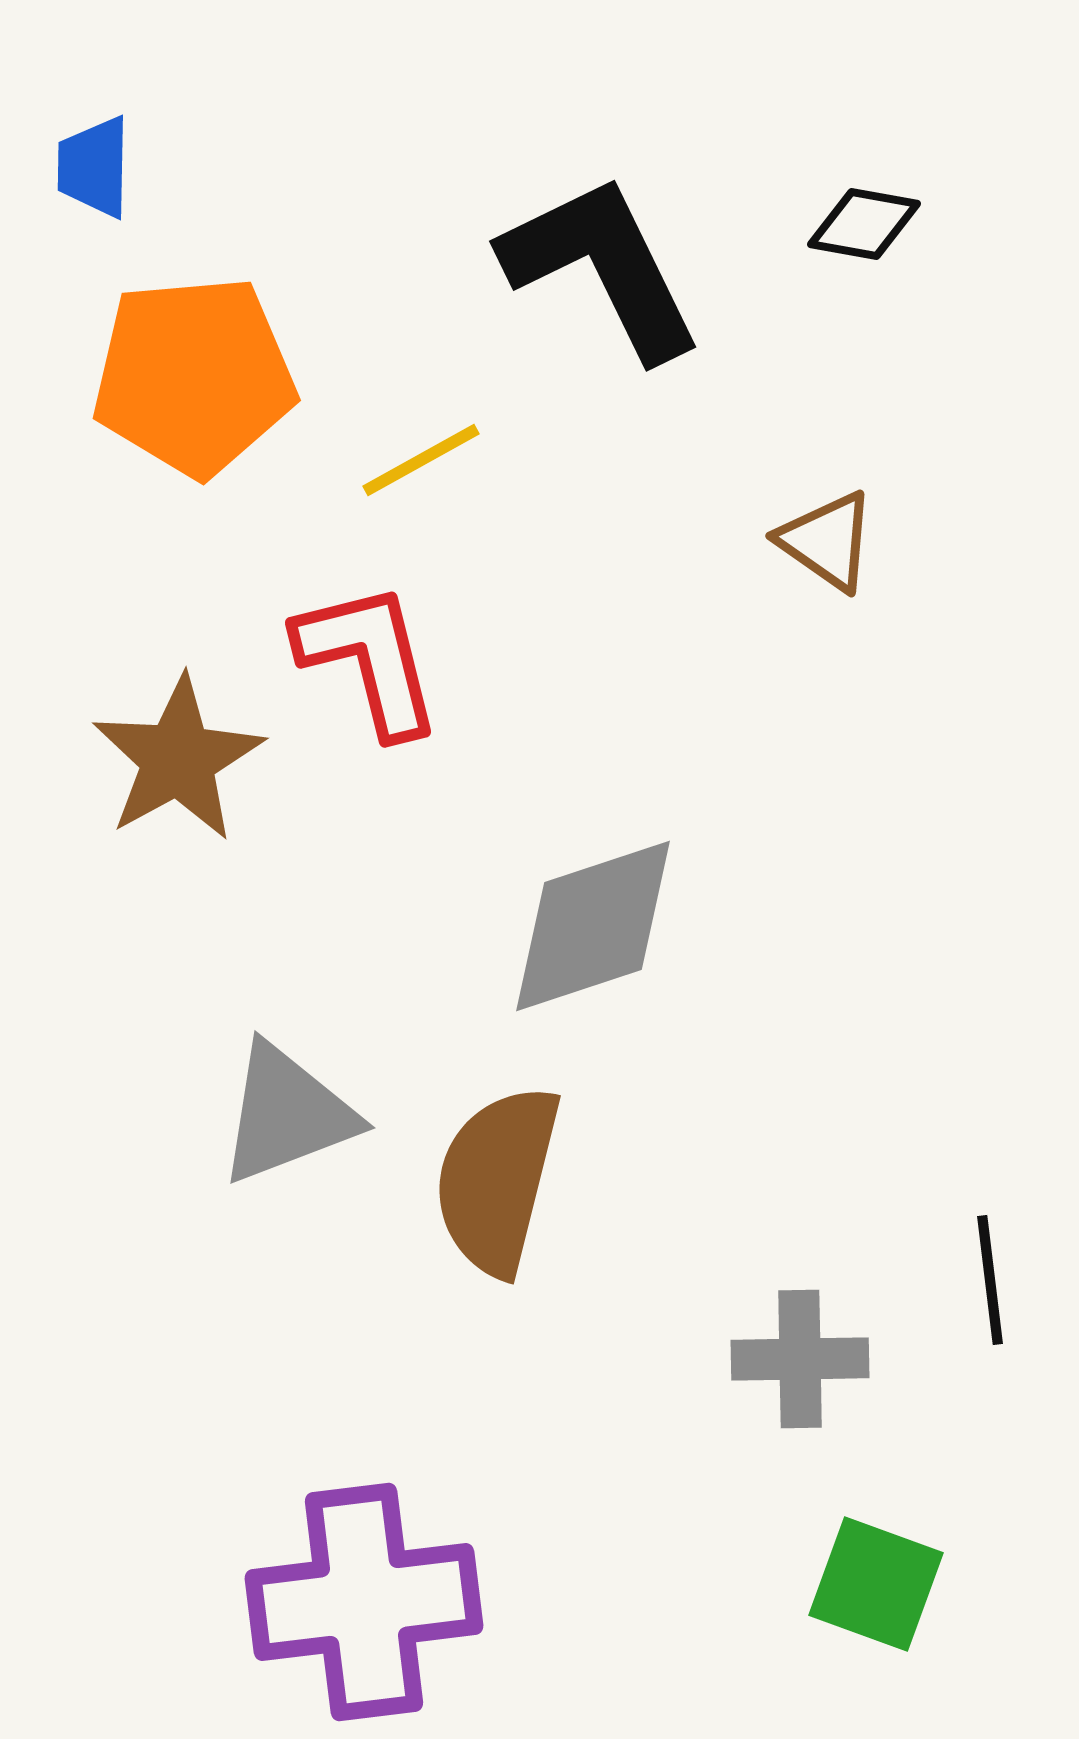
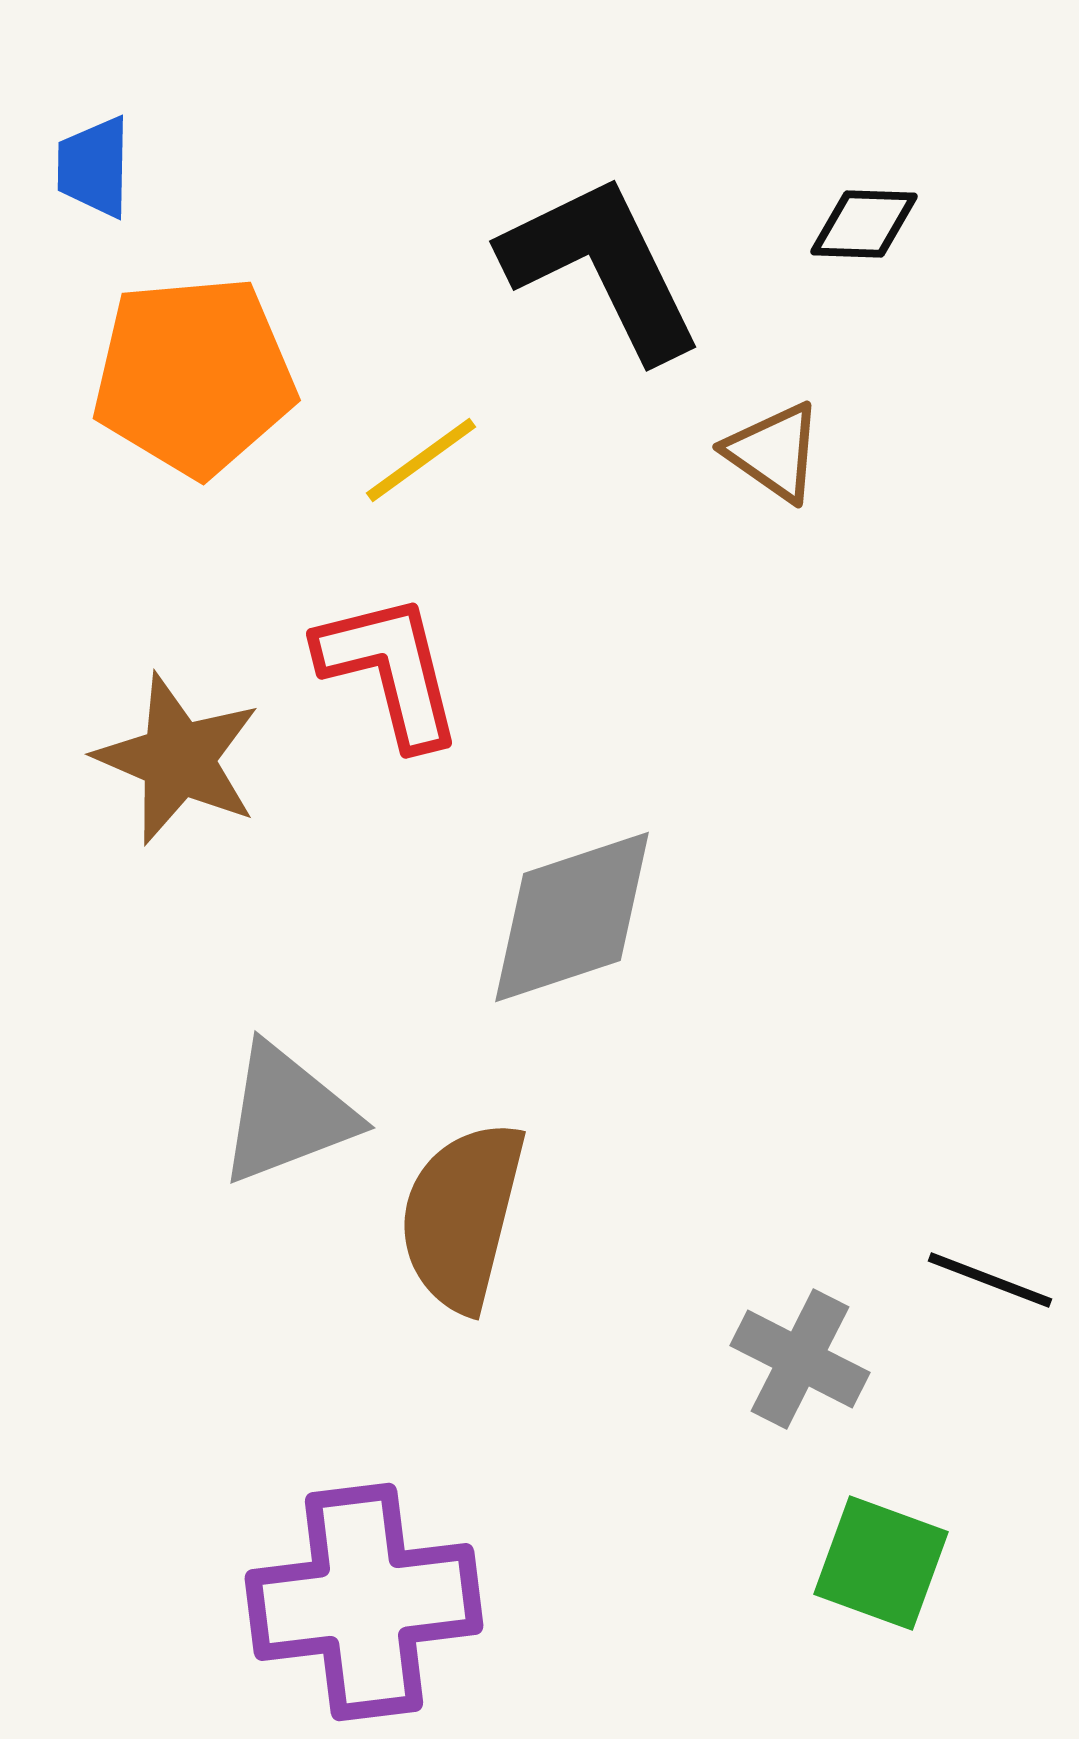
black diamond: rotated 8 degrees counterclockwise
yellow line: rotated 7 degrees counterclockwise
brown triangle: moved 53 px left, 89 px up
red L-shape: moved 21 px right, 11 px down
brown star: rotated 20 degrees counterclockwise
gray diamond: moved 21 px left, 9 px up
brown semicircle: moved 35 px left, 36 px down
black line: rotated 62 degrees counterclockwise
gray cross: rotated 28 degrees clockwise
green square: moved 5 px right, 21 px up
